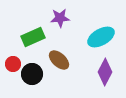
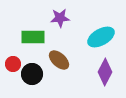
green rectangle: rotated 25 degrees clockwise
